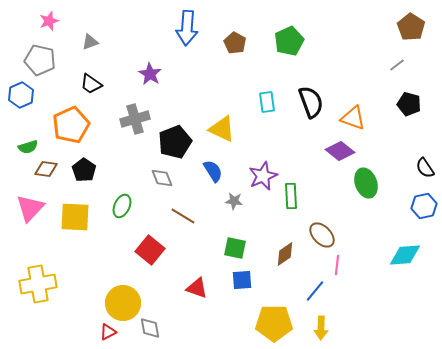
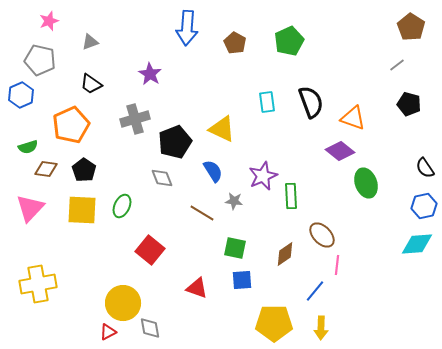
brown line at (183, 216): moved 19 px right, 3 px up
yellow square at (75, 217): moved 7 px right, 7 px up
cyan diamond at (405, 255): moved 12 px right, 11 px up
